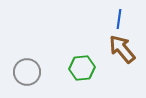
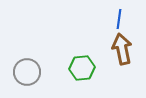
brown arrow: rotated 28 degrees clockwise
